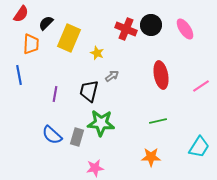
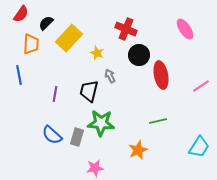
black circle: moved 12 px left, 30 px down
yellow rectangle: rotated 20 degrees clockwise
gray arrow: moved 2 px left; rotated 80 degrees counterclockwise
orange star: moved 13 px left, 7 px up; rotated 24 degrees counterclockwise
